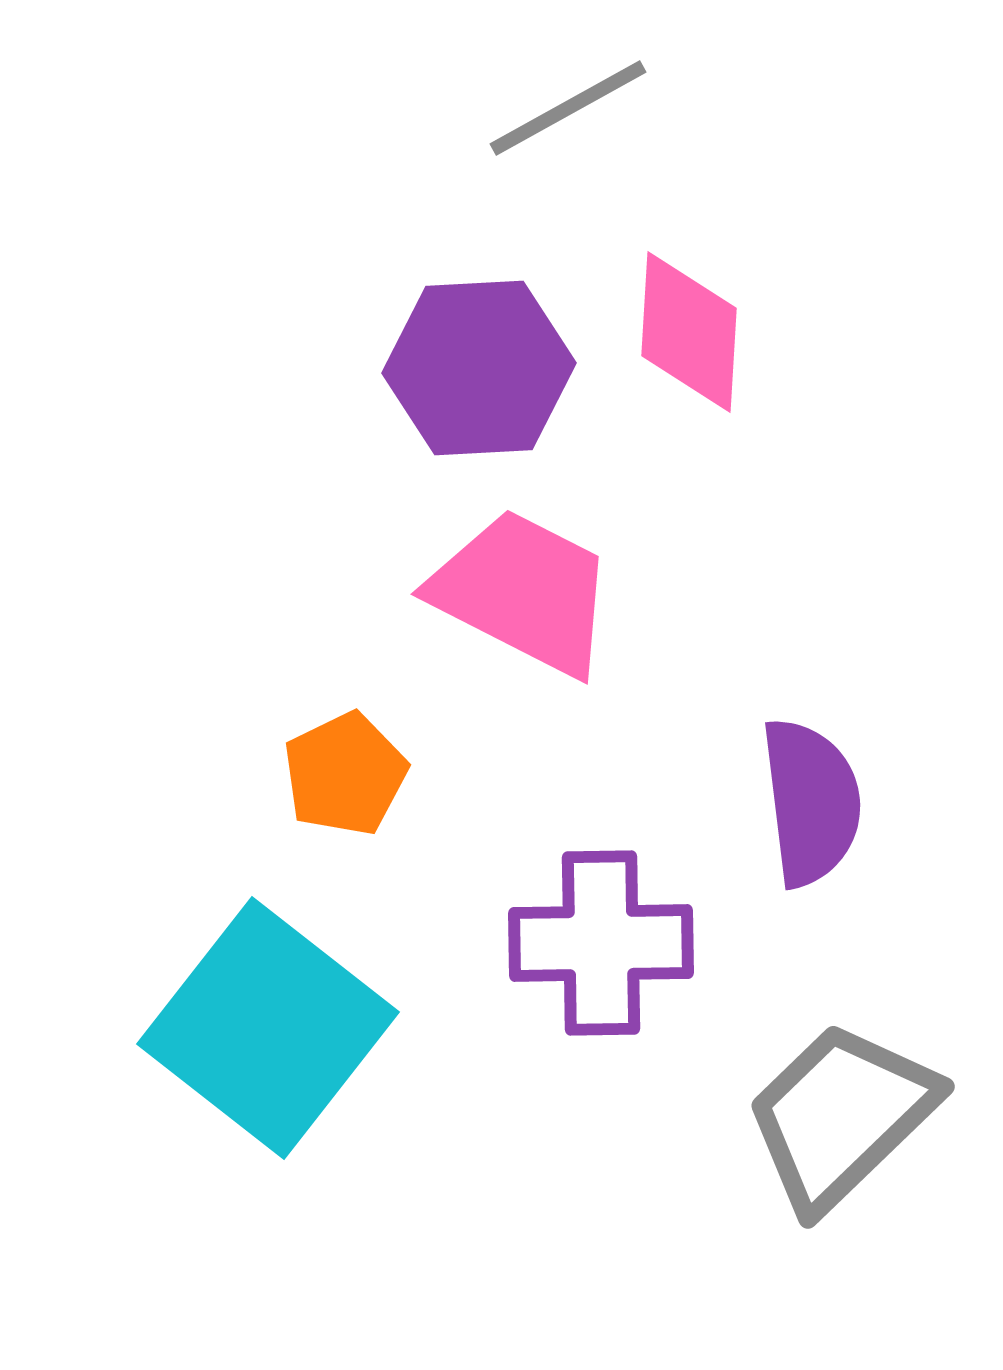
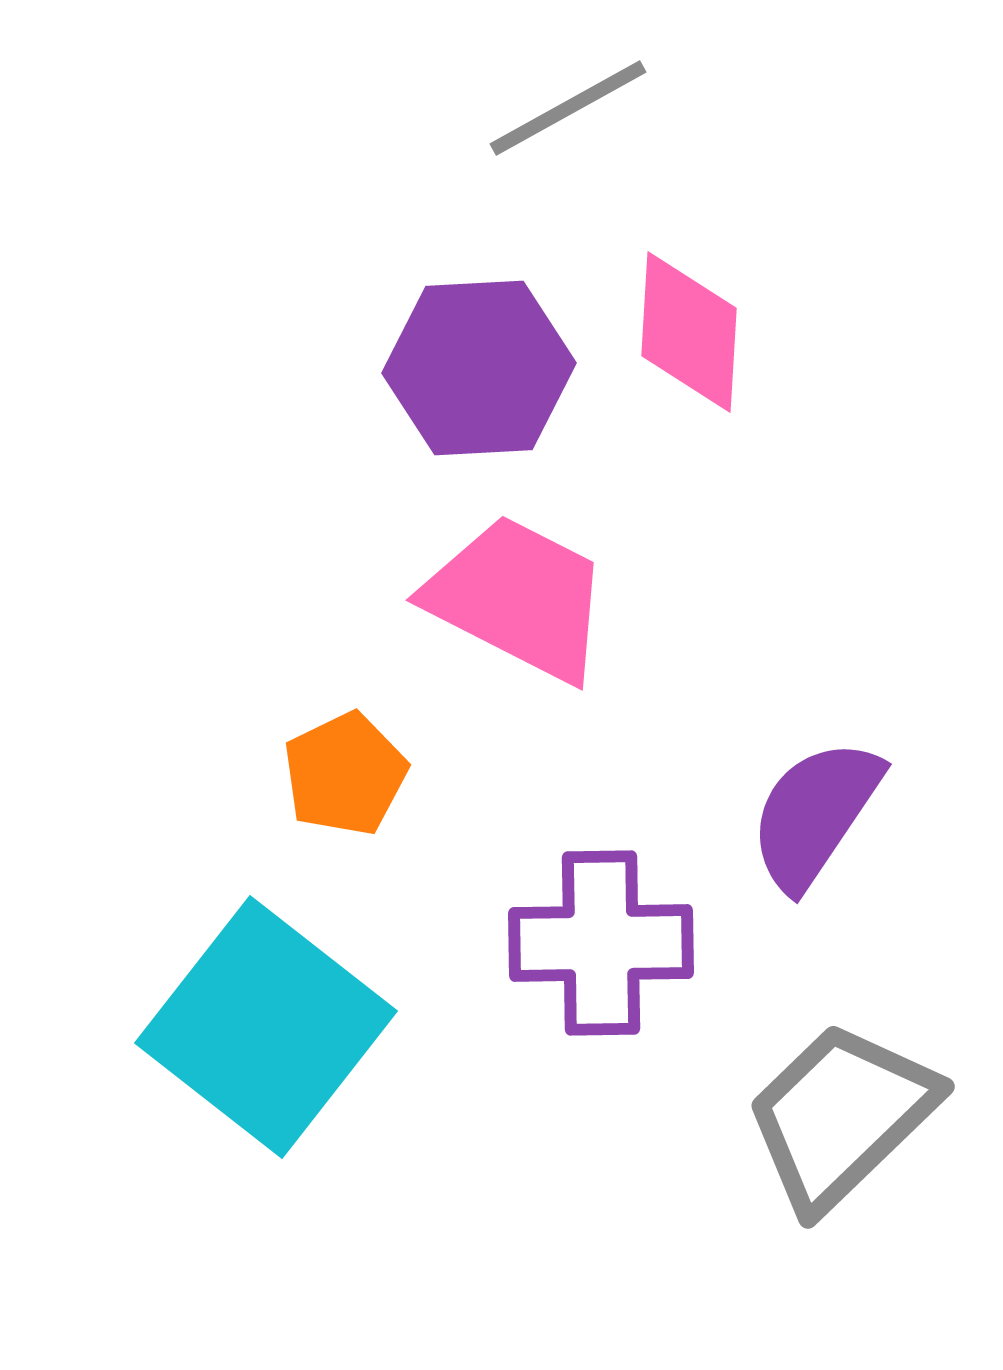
pink trapezoid: moved 5 px left, 6 px down
purple semicircle: moved 4 px right, 12 px down; rotated 139 degrees counterclockwise
cyan square: moved 2 px left, 1 px up
